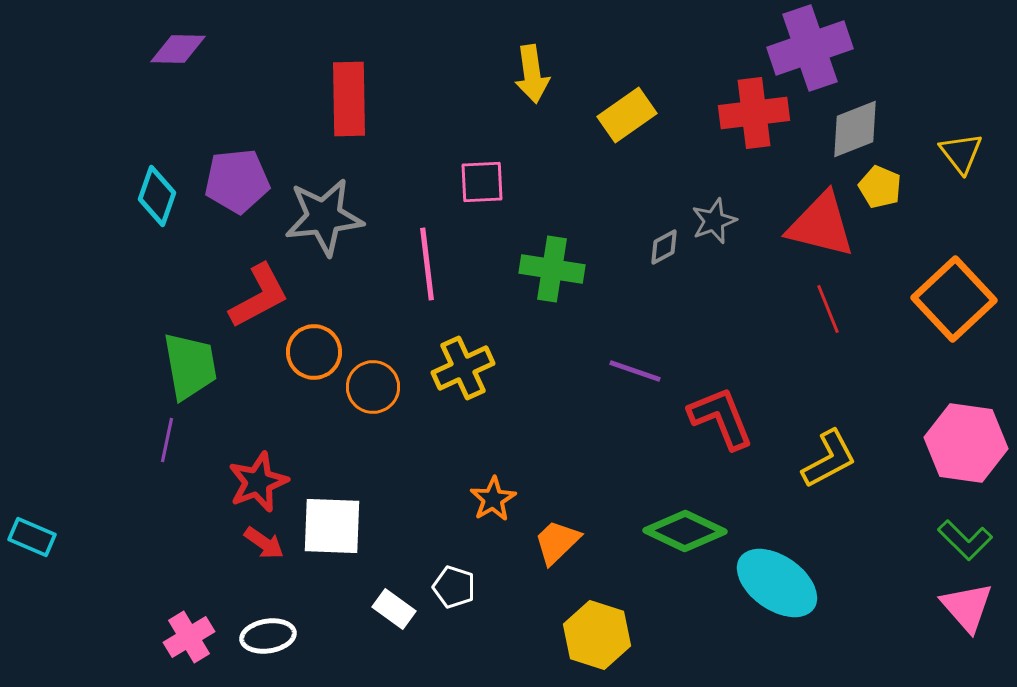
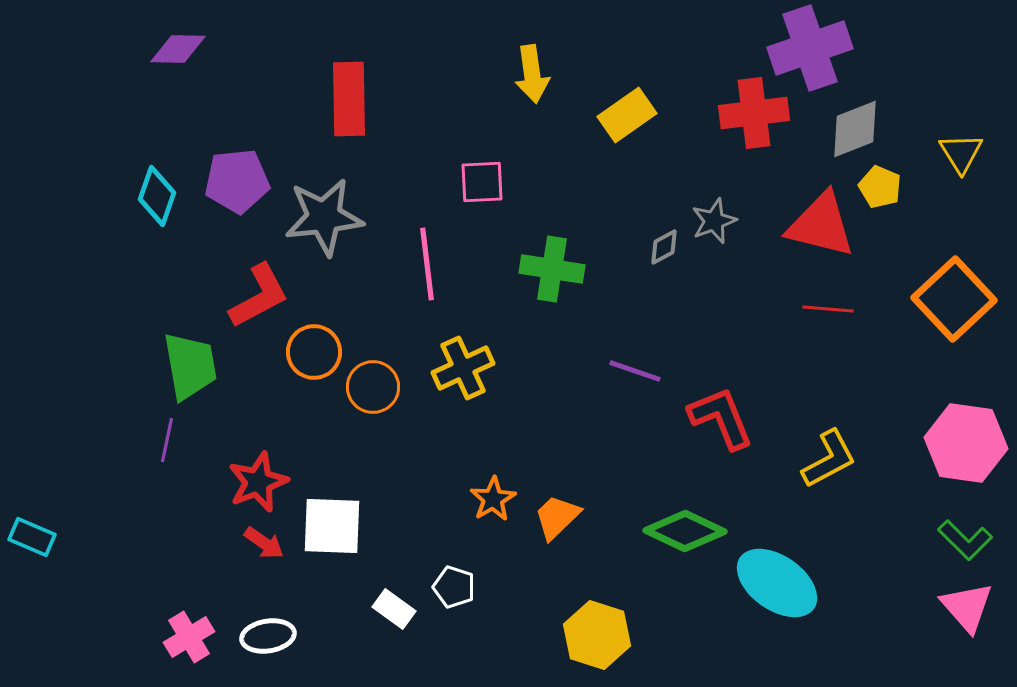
yellow triangle at (961, 153): rotated 6 degrees clockwise
red line at (828, 309): rotated 63 degrees counterclockwise
orange trapezoid at (557, 542): moved 25 px up
